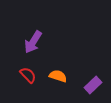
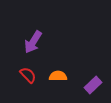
orange semicircle: rotated 18 degrees counterclockwise
